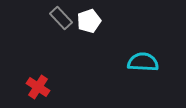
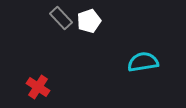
cyan semicircle: rotated 12 degrees counterclockwise
